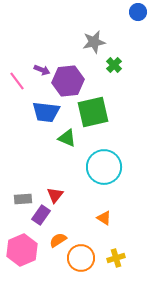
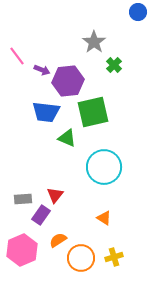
gray star: rotated 25 degrees counterclockwise
pink line: moved 25 px up
yellow cross: moved 2 px left, 1 px up
